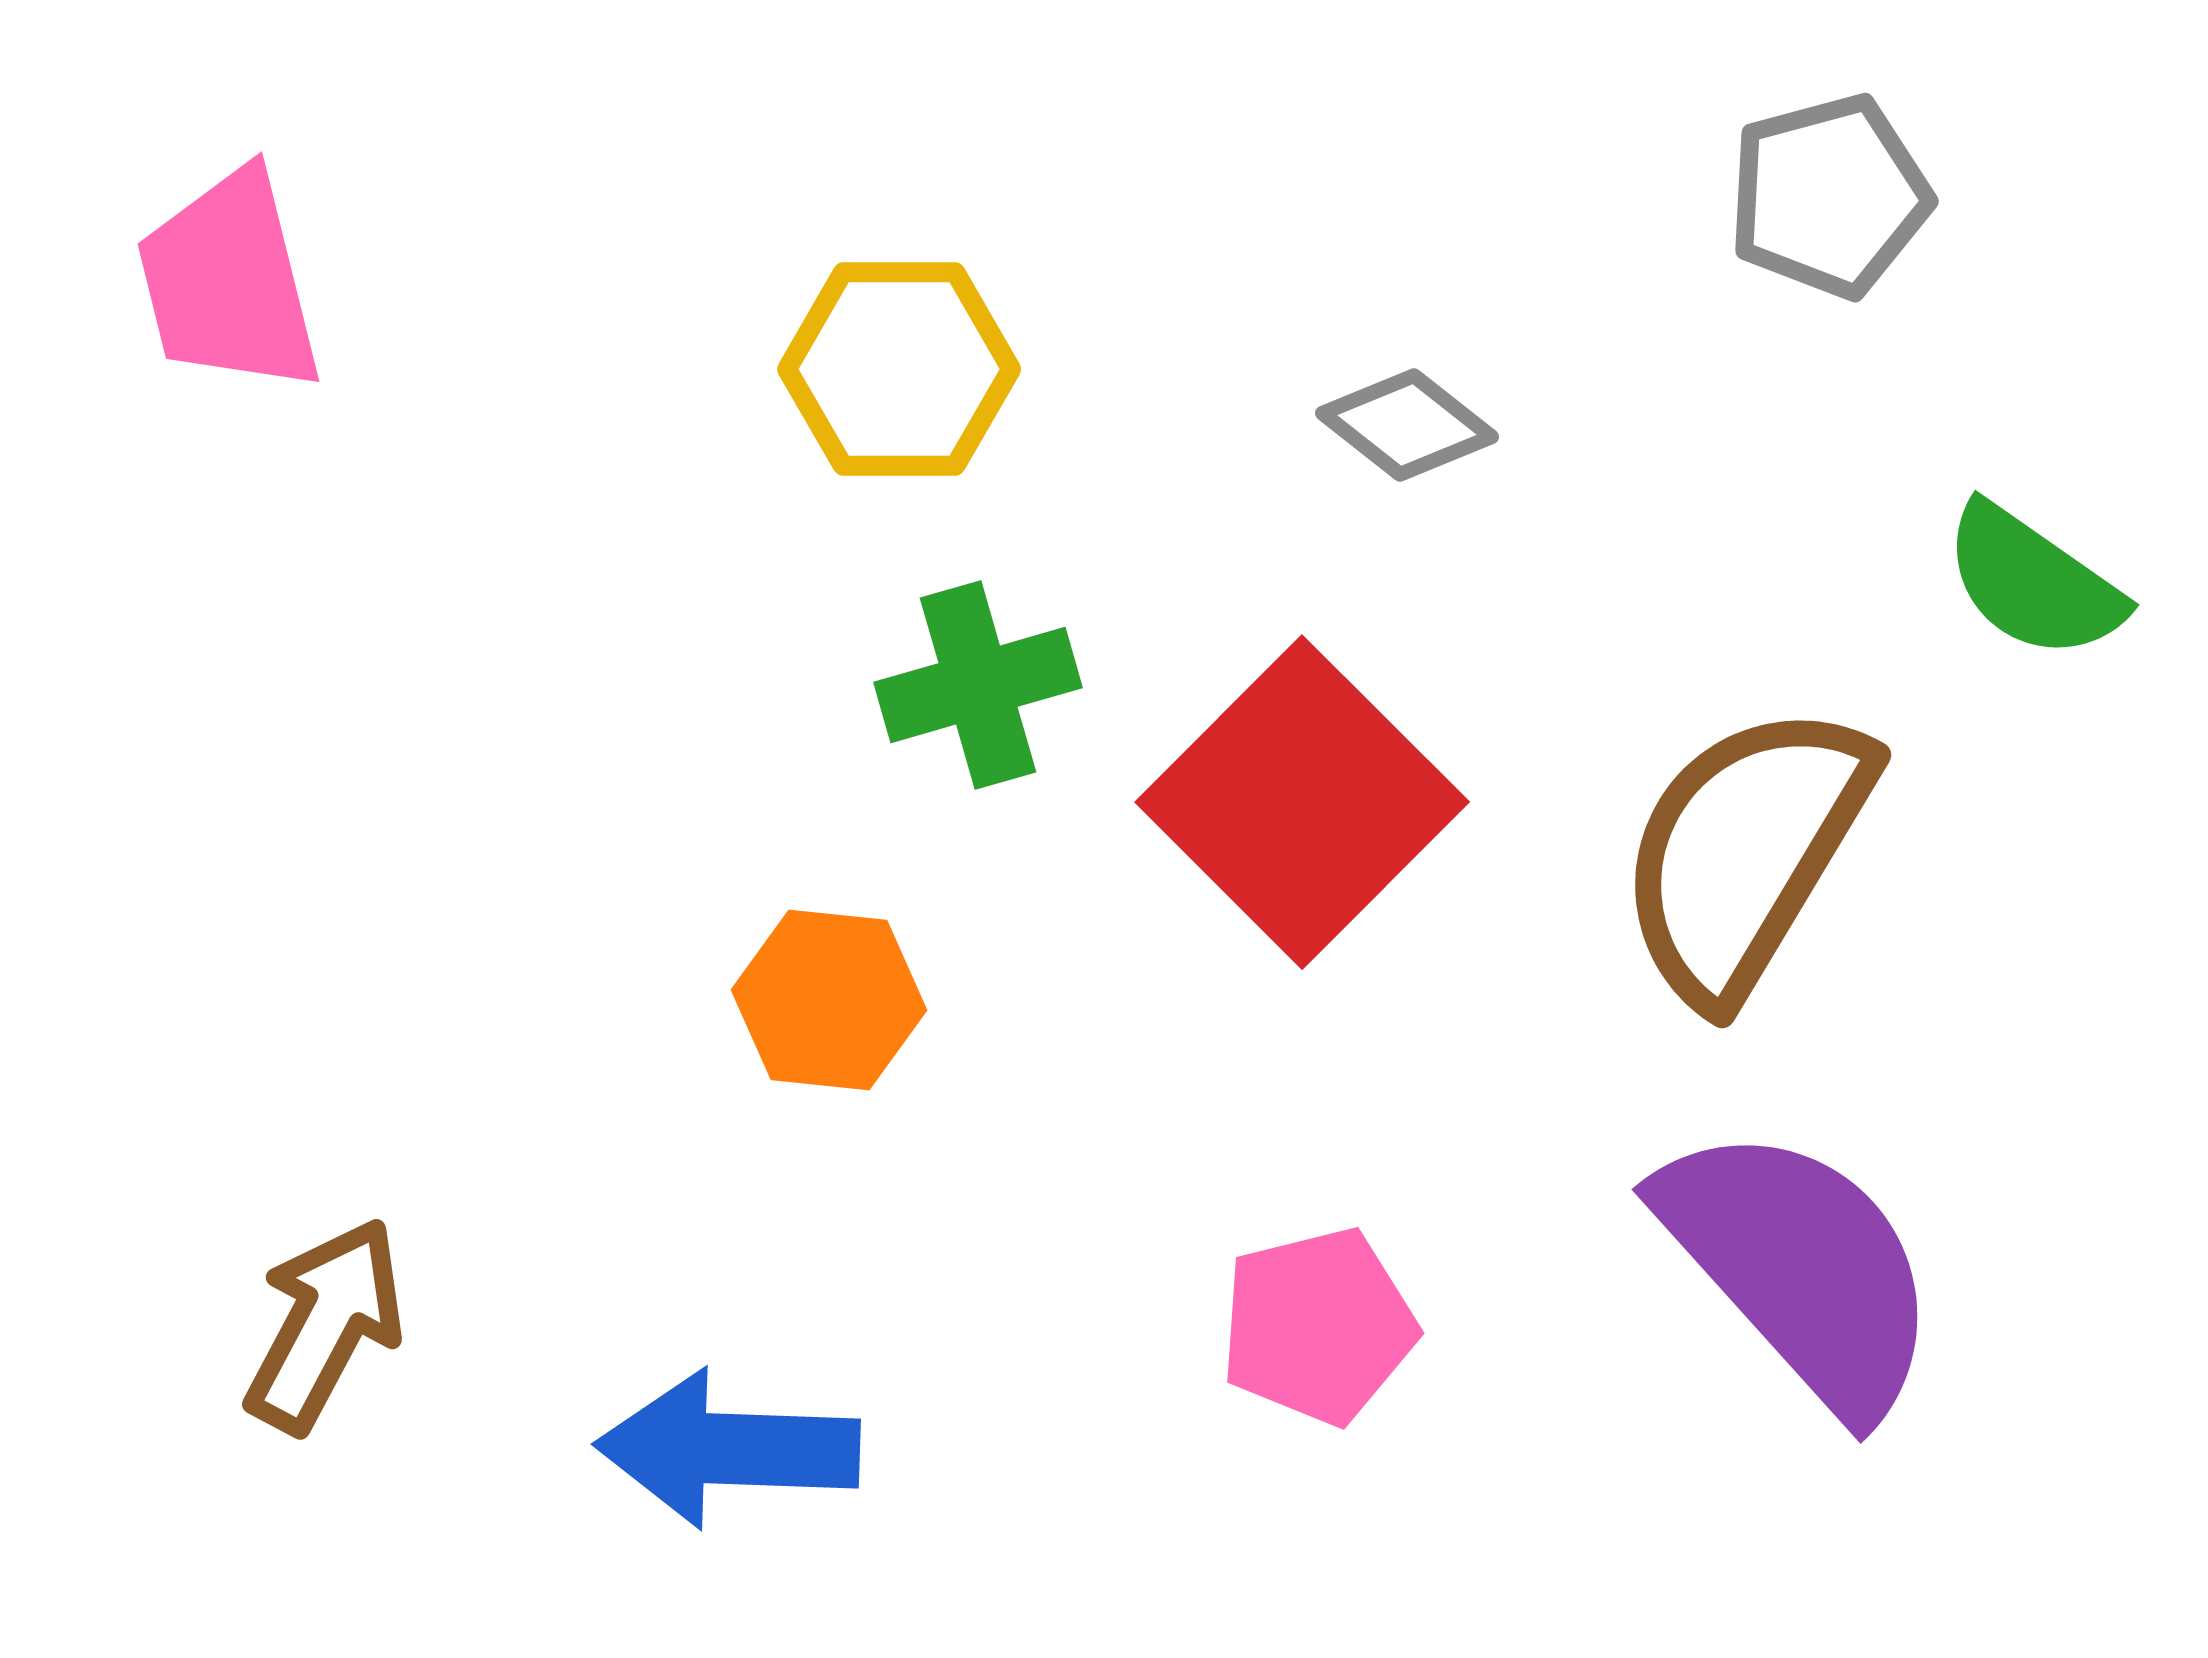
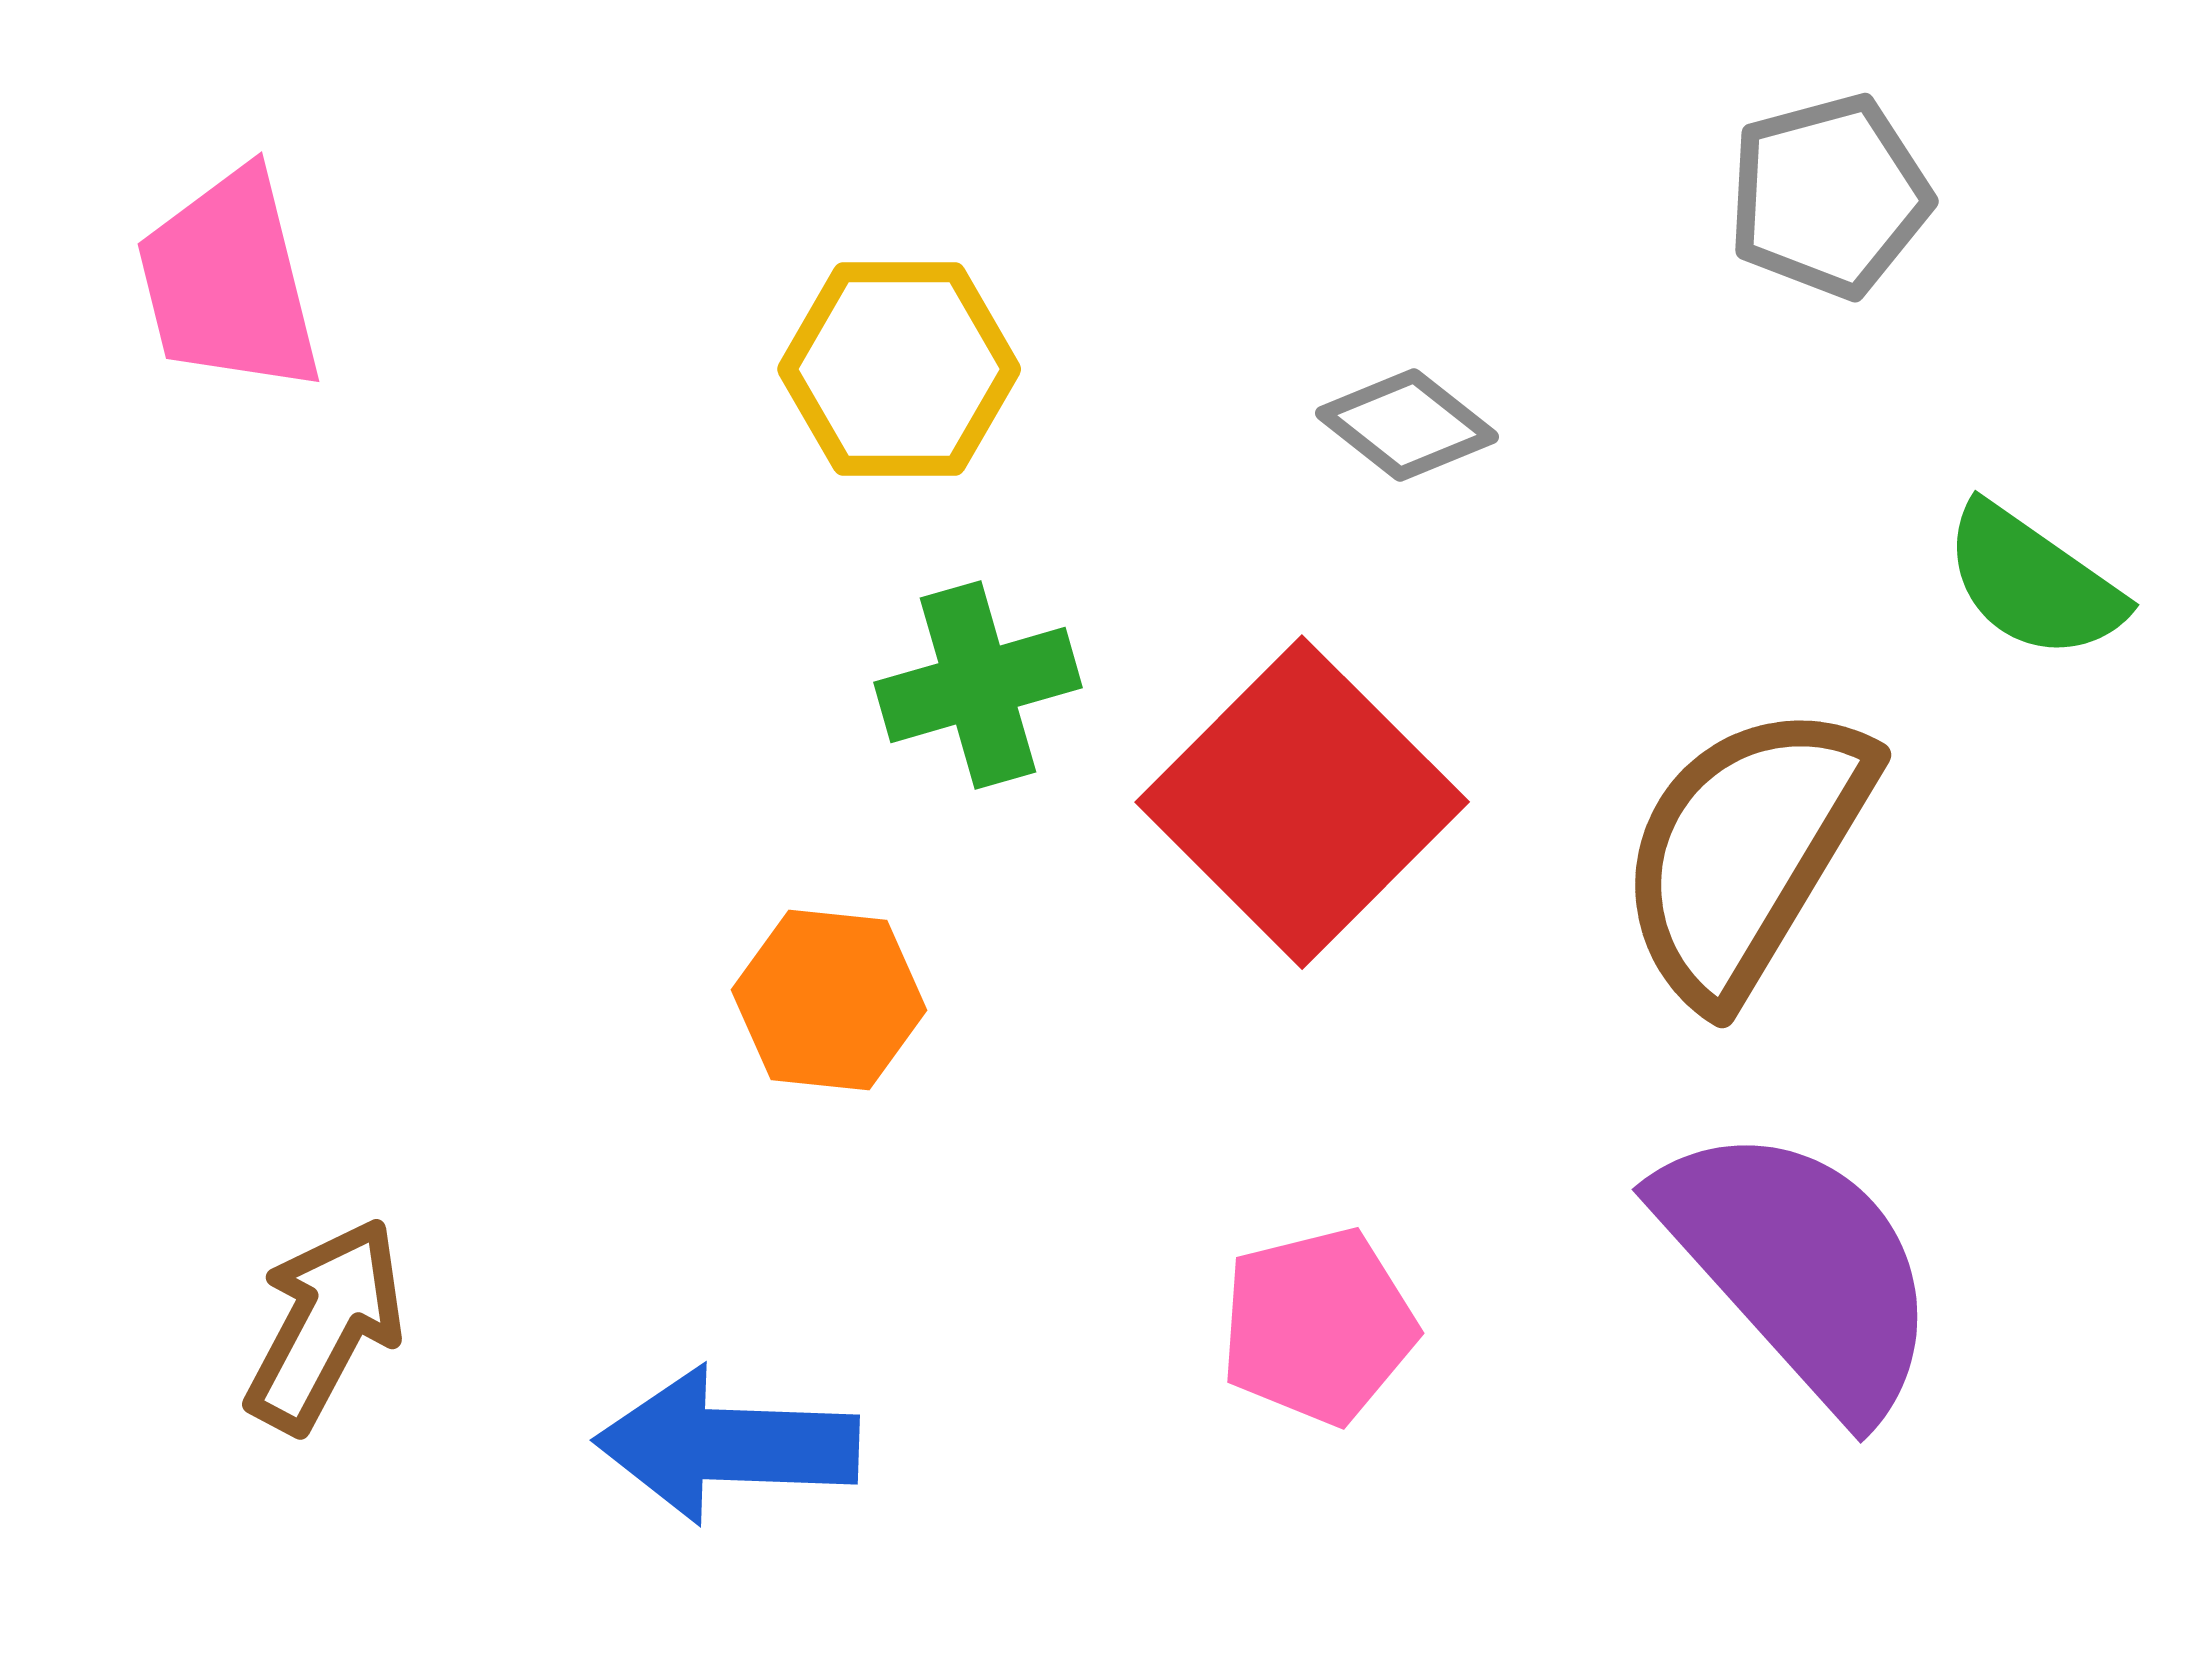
blue arrow: moved 1 px left, 4 px up
